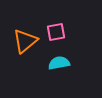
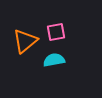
cyan semicircle: moved 5 px left, 3 px up
